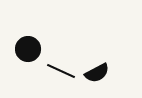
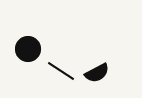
black line: rotated 8 degrees clockwise
